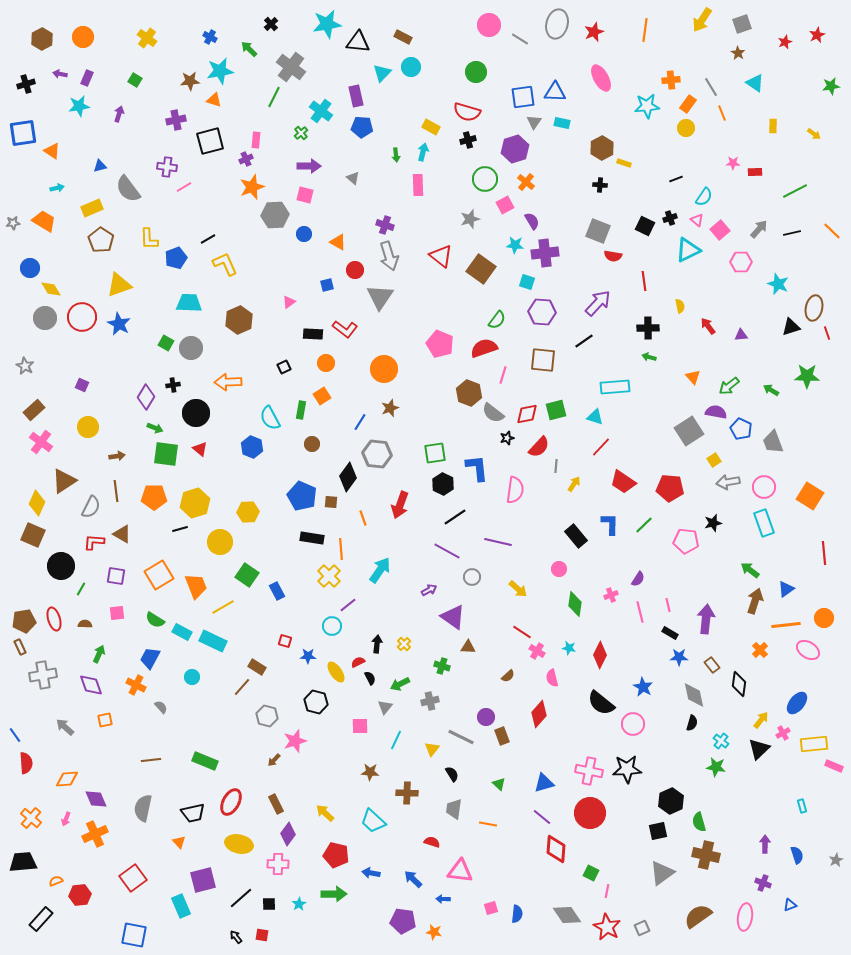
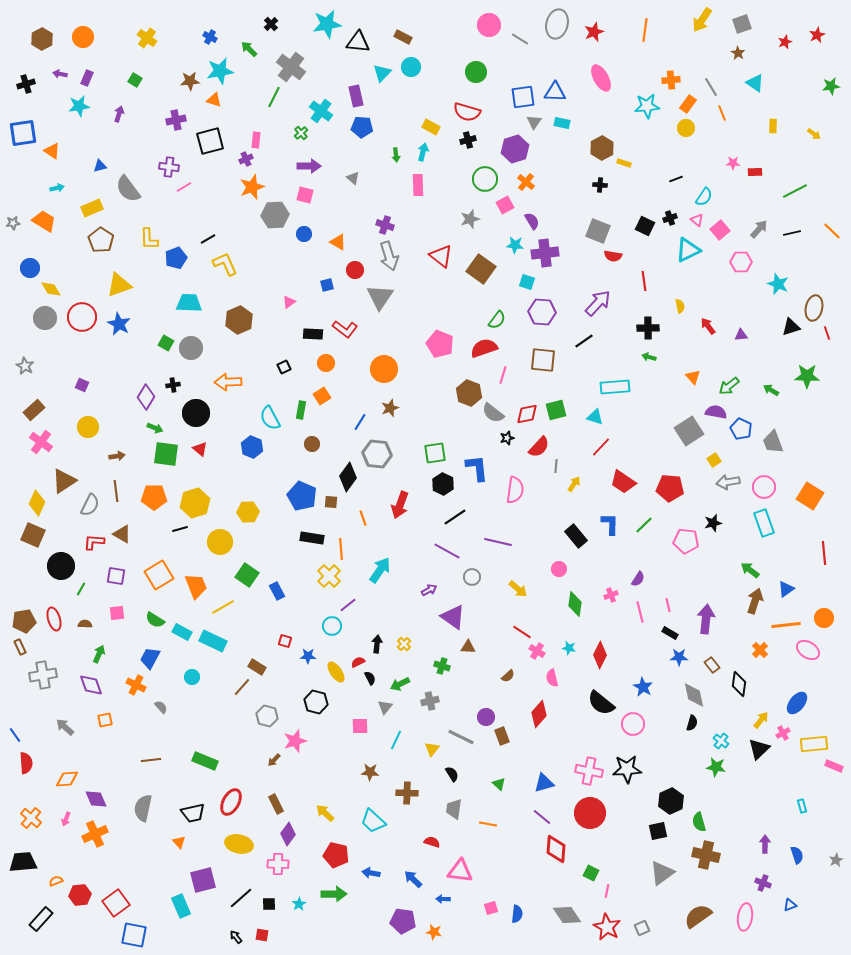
purple cross at (167, 167): moved 2 px right
gray semicircle at (91, 507): moved 1 px left, 2 px up
red square at (133, 878): moved 17 px left, 25 px down
